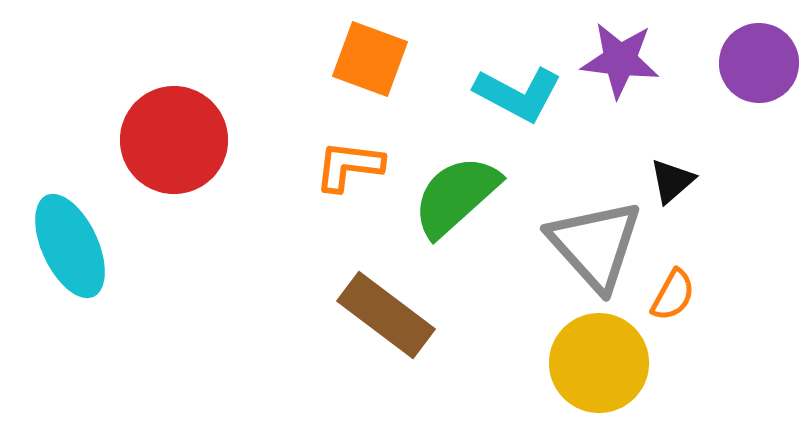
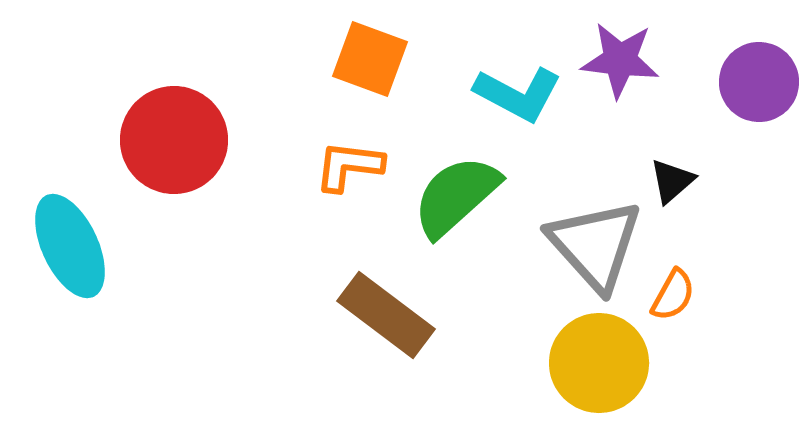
purple circle: moved 19 px down
